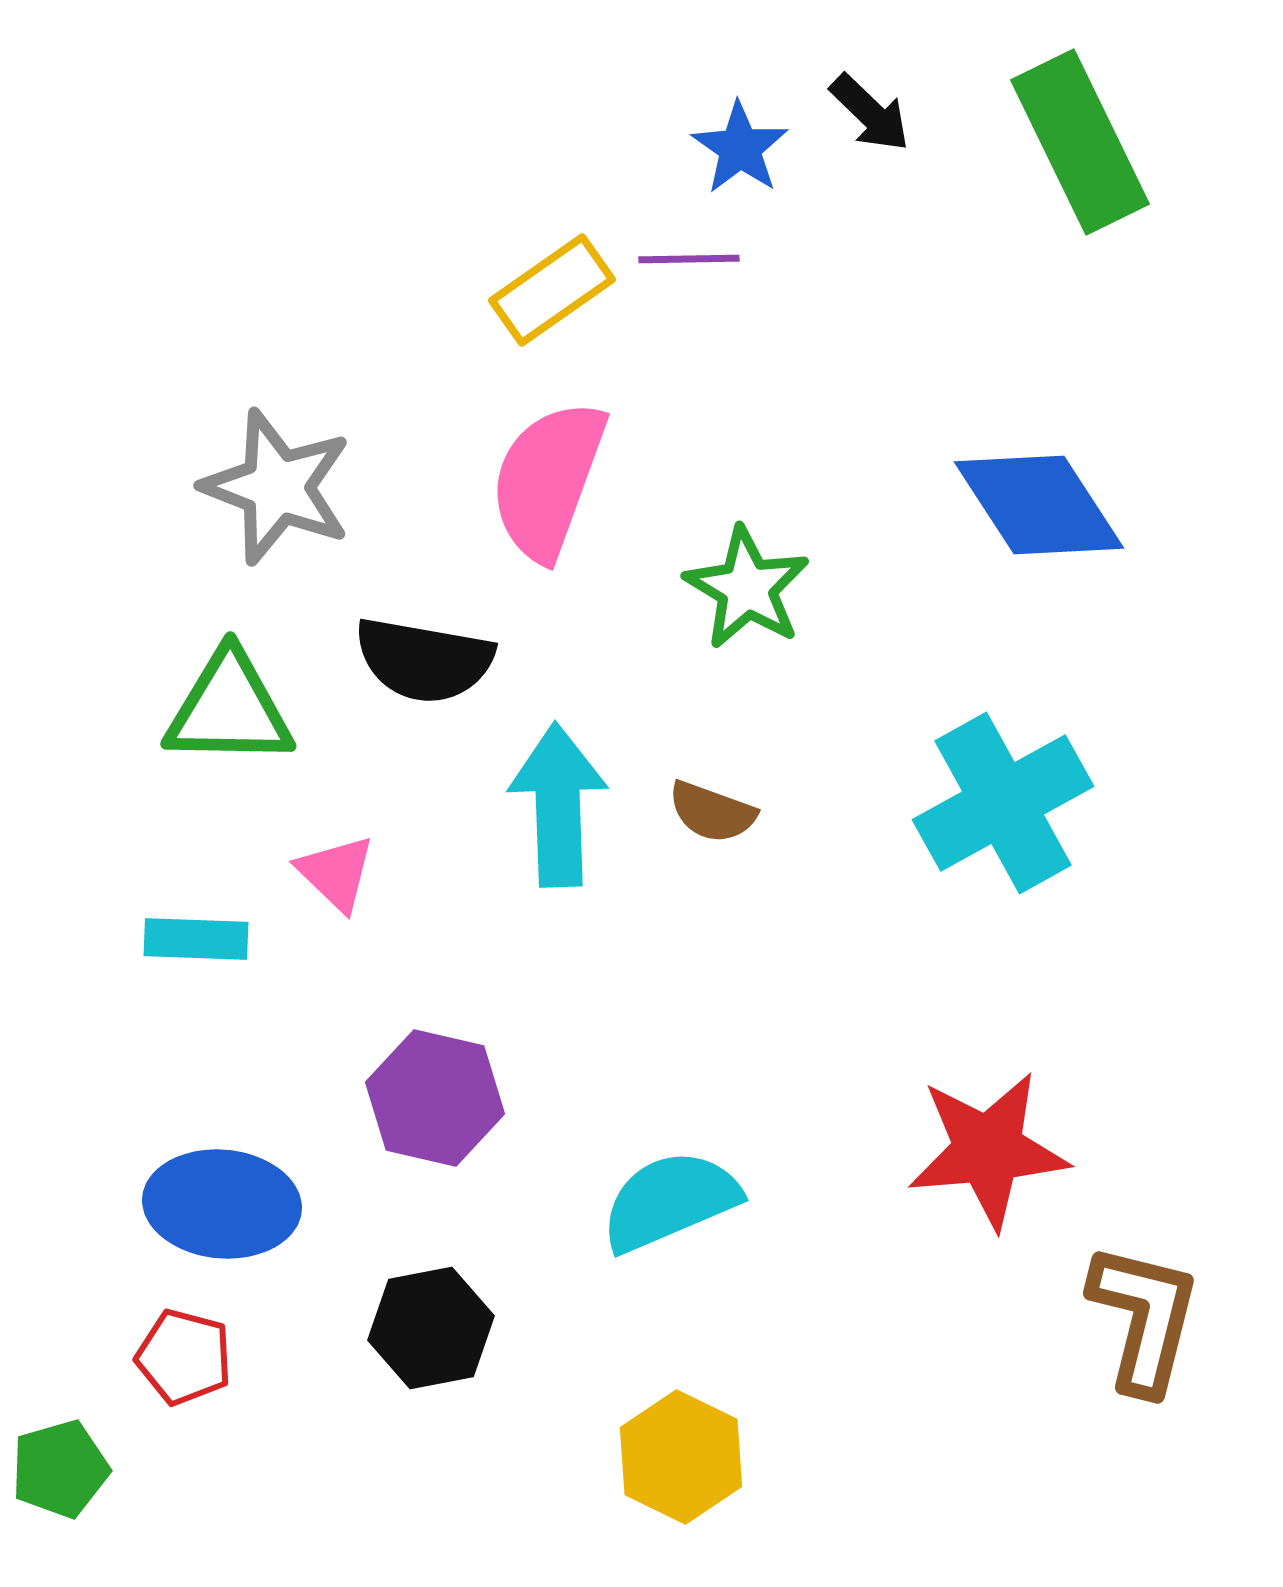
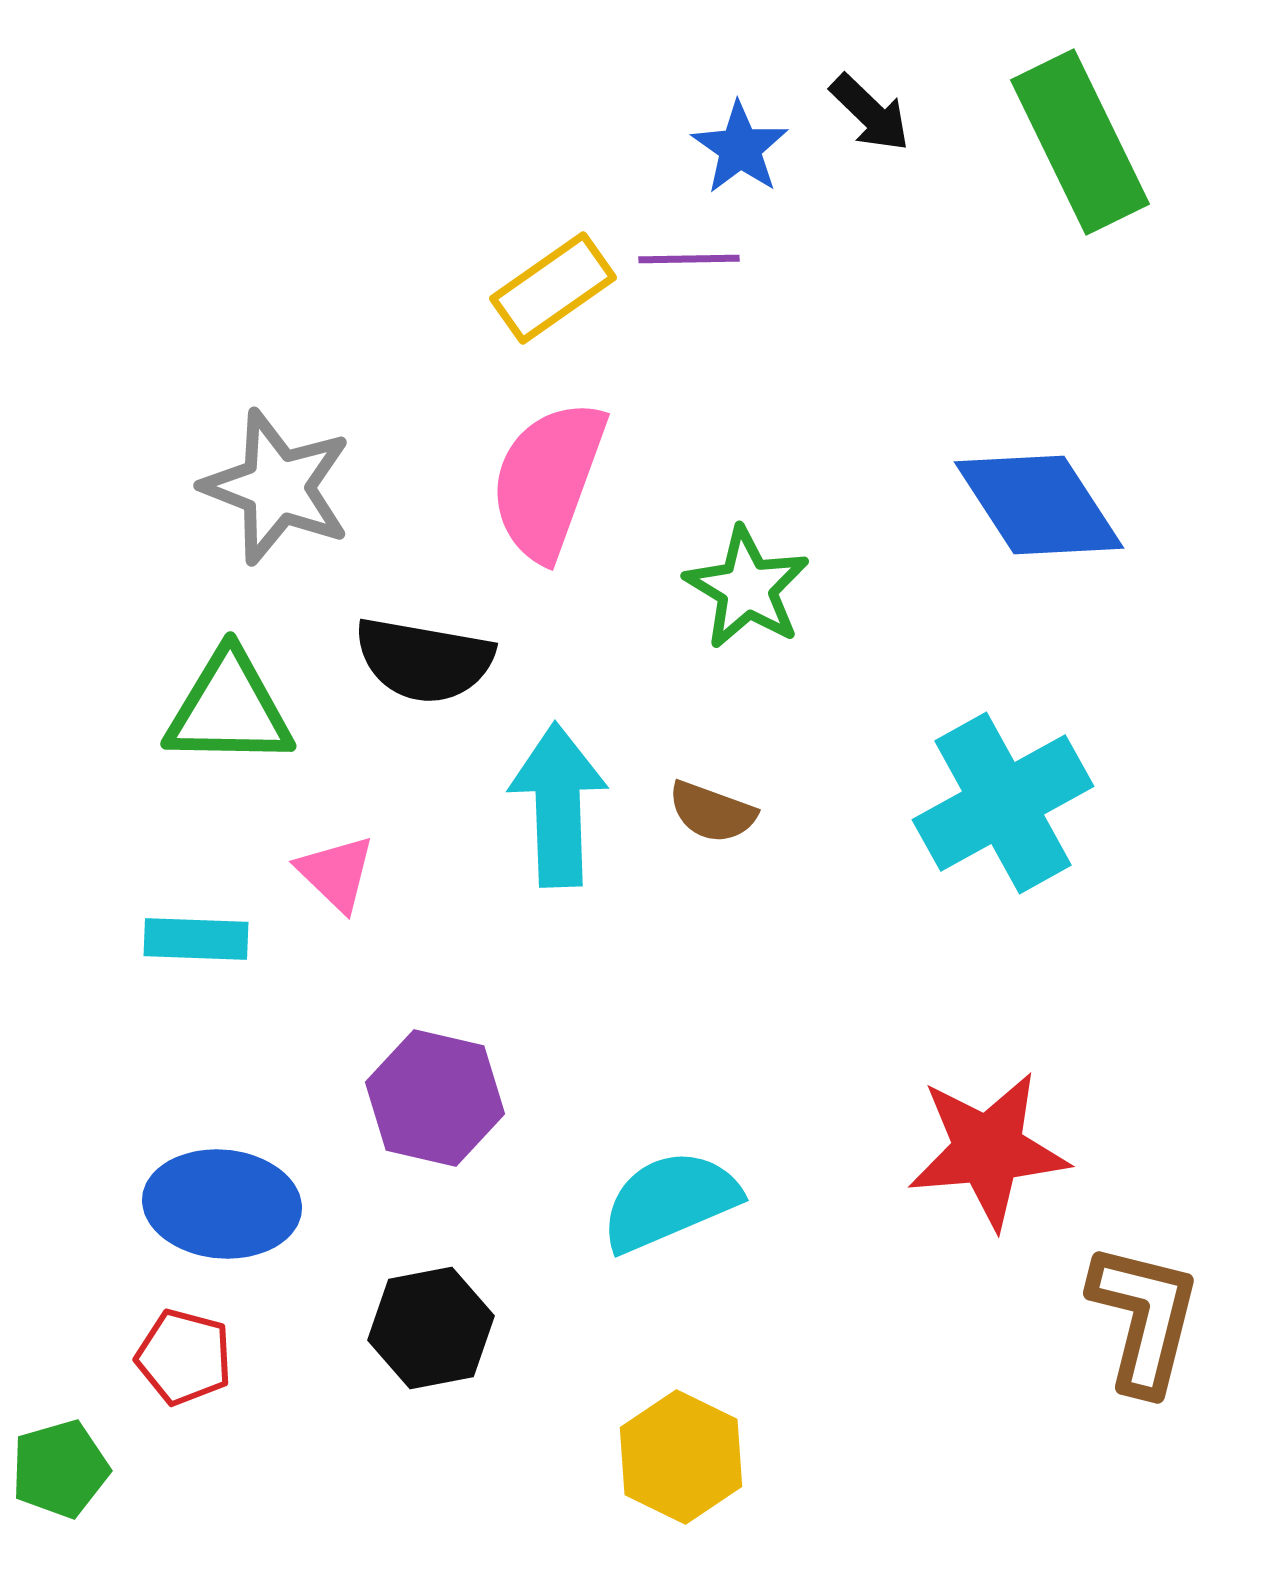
yellow rectangle: moved 1 px right, 2 px up
